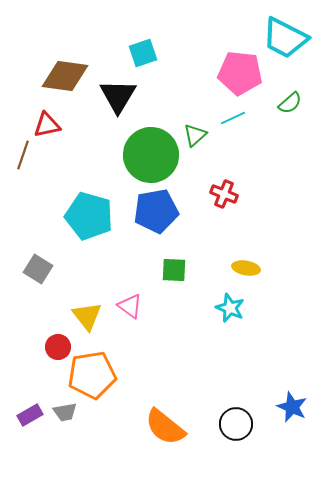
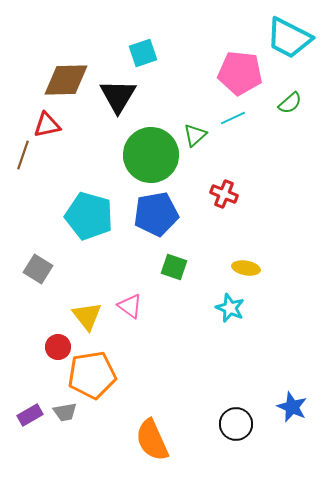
cyan trapezoid: moved 4 px right
brown diamond: moved 1 px right, 4 px down; rotated 9 degrees counterclockwise
blue pentagon: moved 3 px down
green square: moved 3 px up; rotated 16 degrees clockwise
orange semicircle: moved 13 px left, 13 px down; rotated 27 degrees clockwise
